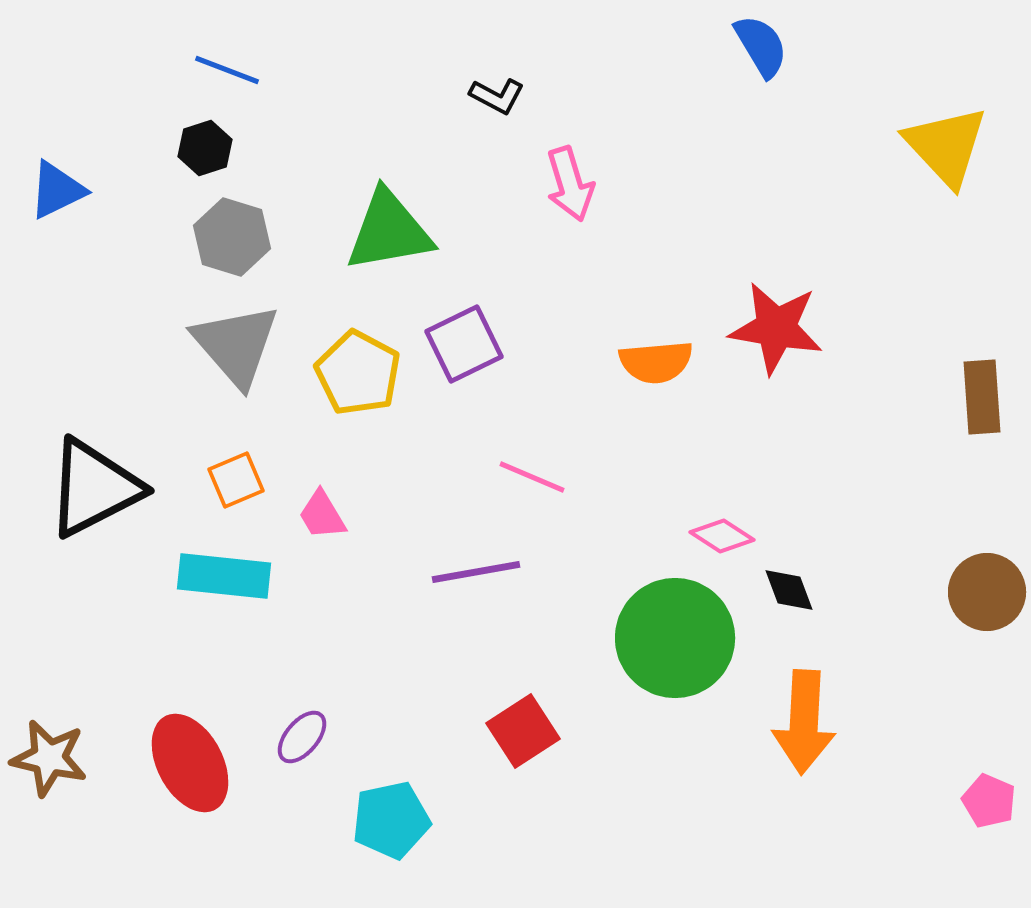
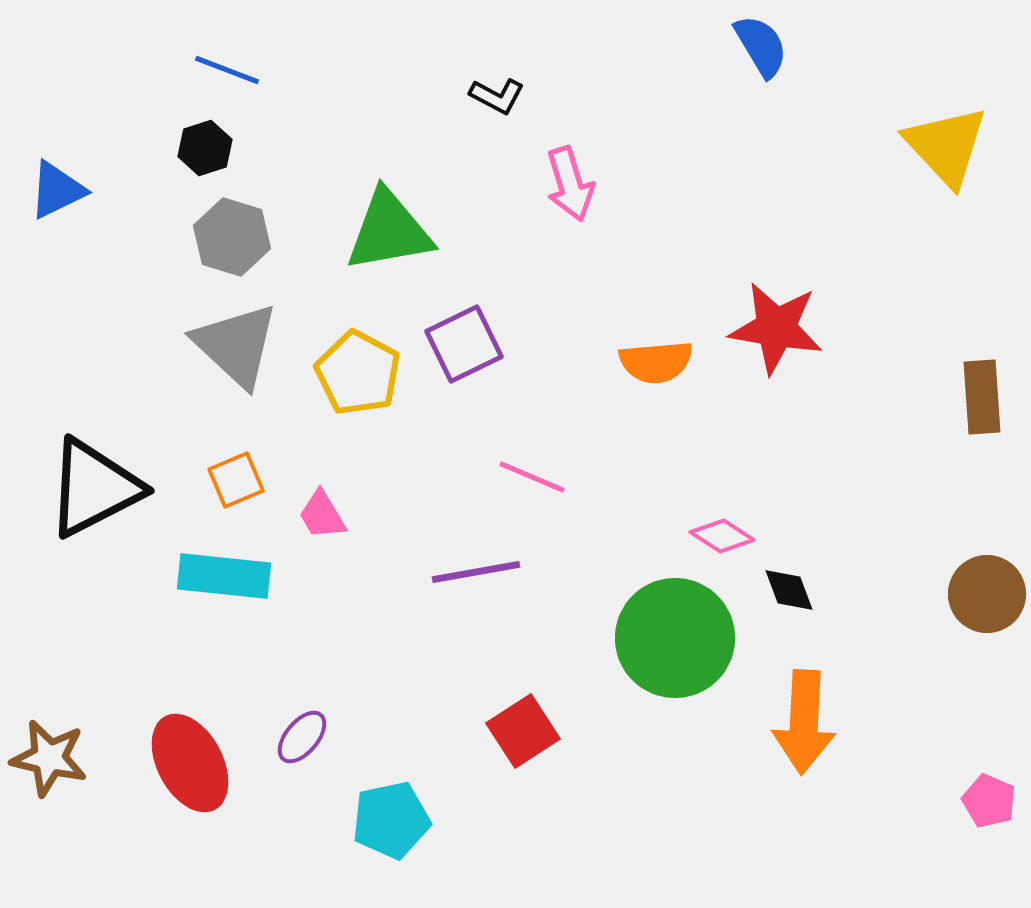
gray triangle: rotated 6 degrees counterclockwise
brown circle: moved 2 px down
